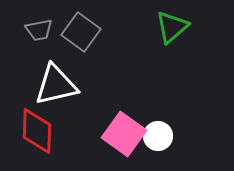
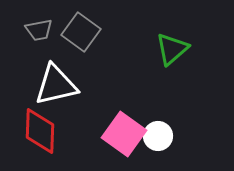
green triangle: moved 22 px down
red diamond: moved 3 px right
